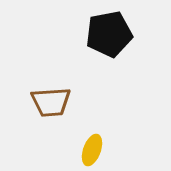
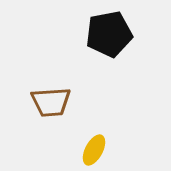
yellow ellipse: moved 2 px right; rotated 8 degrees clockwise
